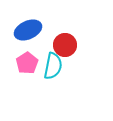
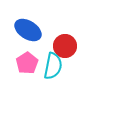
blue ellipse: rotated 56 degrees clockwise
red circle: moved 1 px down
